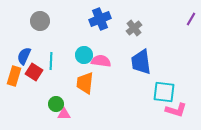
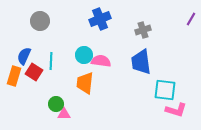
gray cross: moved 9 px right, 2 px down; rotated 21 degrees clockwise
cyan square: moved 1 px right, 2 px up
